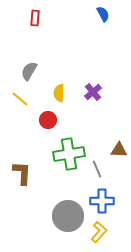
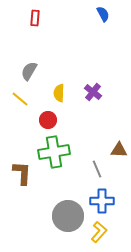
purple cross: rotated 12 degrees counterclockwise
green cross: moved 15 px left, 2 px up
